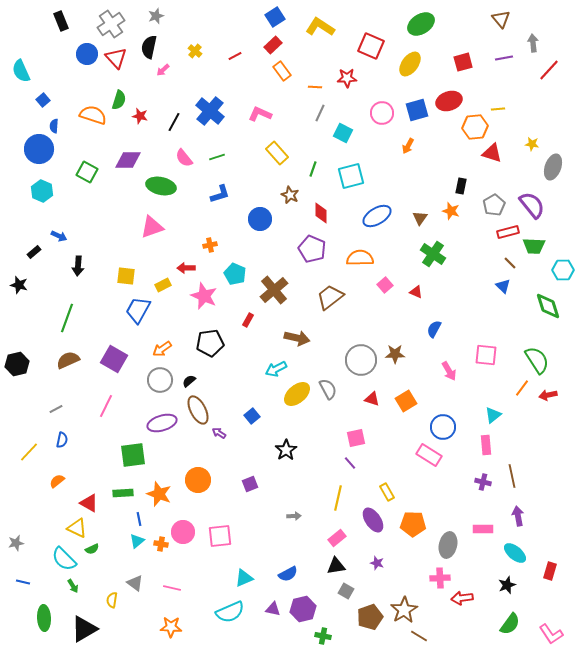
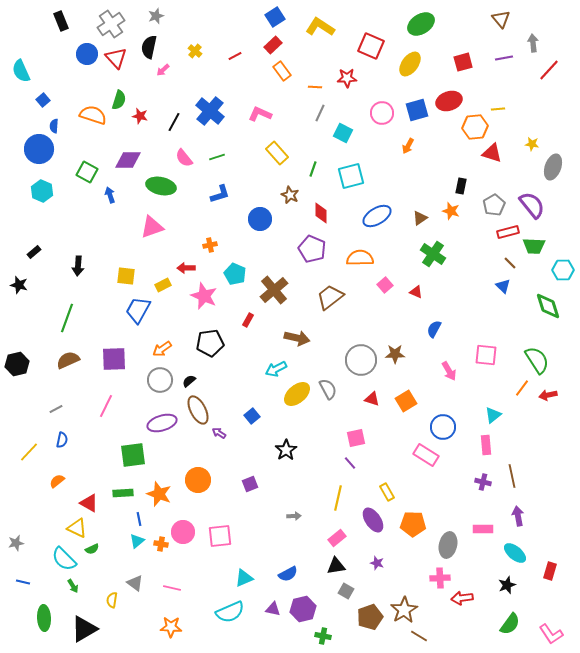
brown triangle at (420, 218): rotated 21 degrees clockwise
blue arrow at (59, 236): moved 51 px right, 41 px up; rotated 133 degrees counterclockwise
purple square at (114, 359): rotated 32 degrees counterclockwise
pink rectangle at (429, 455): moved 3 px left
